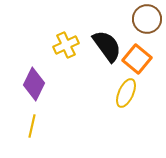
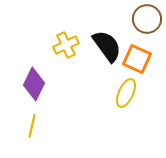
orange square: rotated 16 degrees counterclockwise
